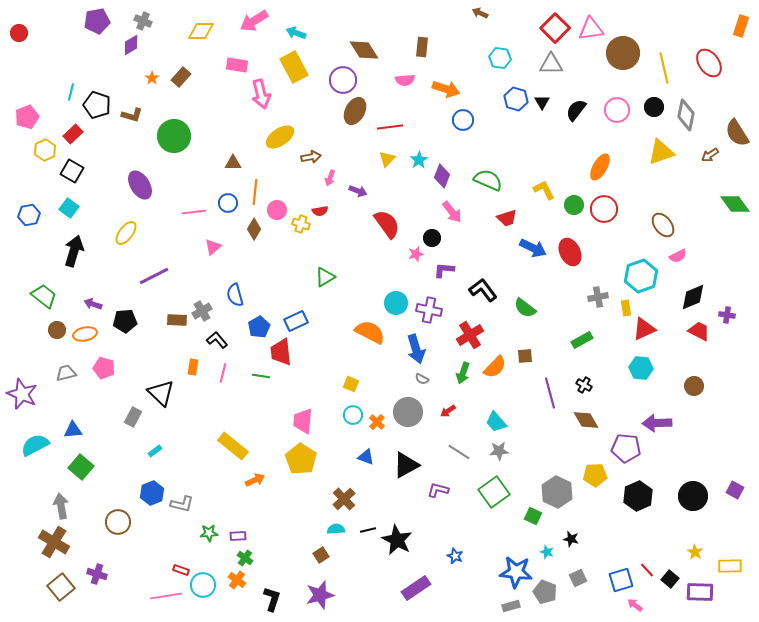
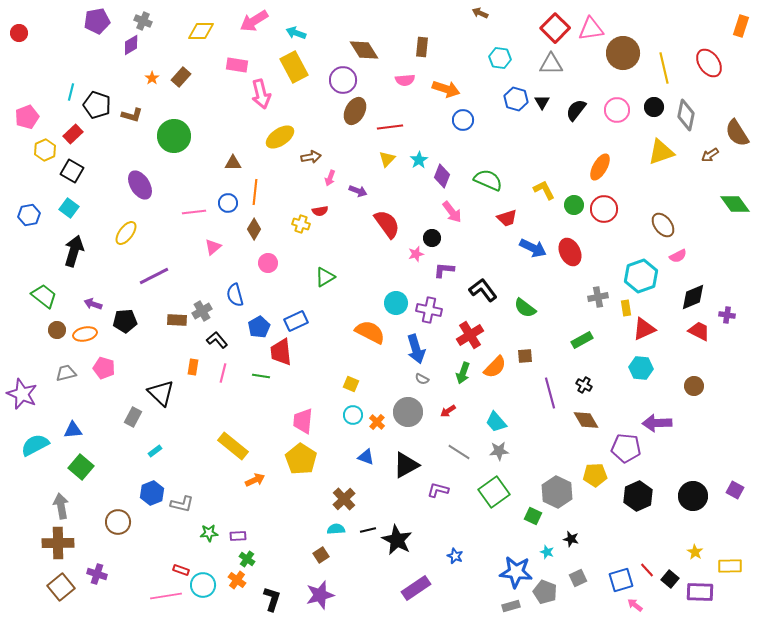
pink circle at (277, 210): moved 9 px left, 53 px down
brown cross at (54, 542): moved 4 px right, 1 px down; rotated 32 degrees counterclockwise
green cross at (245, 558): moved 2 px right, 1 px down
